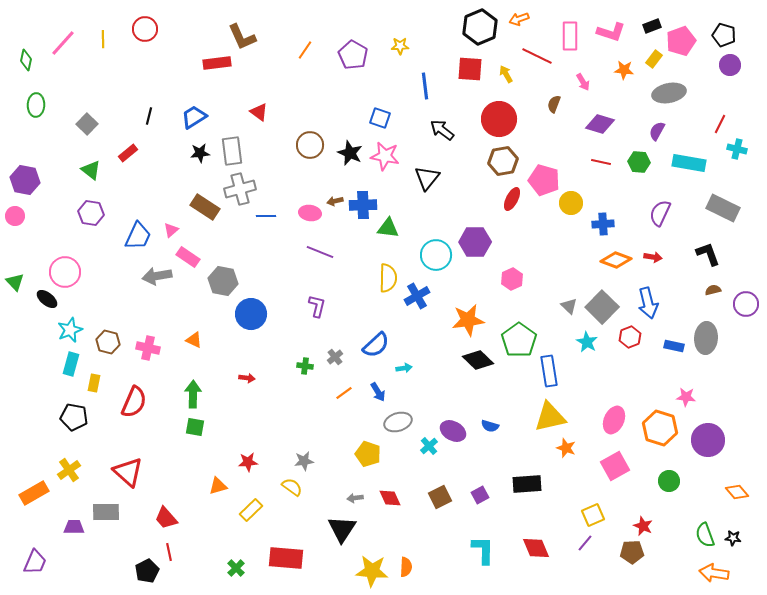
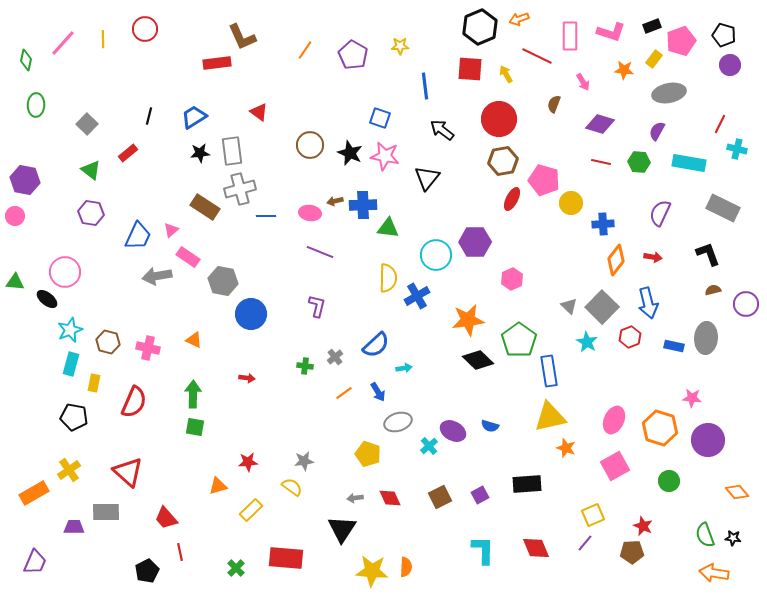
orange diamond at (616, 260): rotated 72 degrees counterclockwise
green triangle at (15, 282): rotated 42 degrees counterclockwise
pink star at (686, 397): moved 6 px right, 1 px down
red line at (169, 552): moved 11 px right
